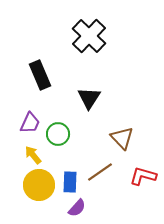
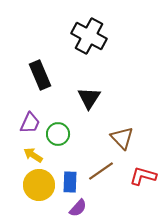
black cross: rotated 16 degrees counterclockwise
yellow arrow: rotated 18 degrees counterclockwise
brown line: moved 1 px right, 1 px up
purple semicircle: moved 1 px right
